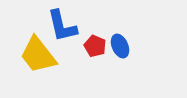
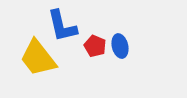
blue ellipse: rotated 10 degrees clockwise
yellow trapezoid: moved 3 px down
